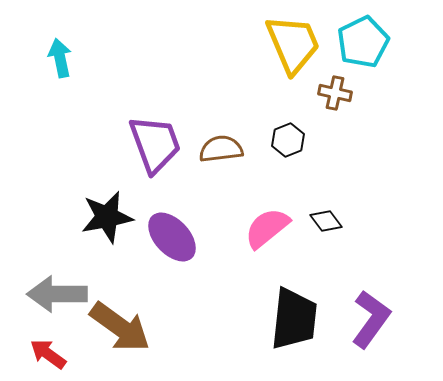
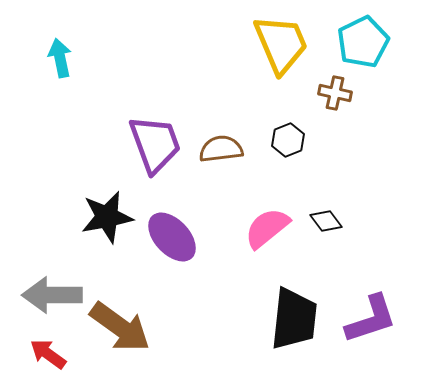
yellow trapezoid: moved 12 px left
gray arrow: moved 5 px left, 1 px down
purple L-shape: rotated 36 degrees clockwise
